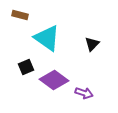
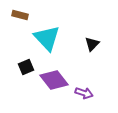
cyan triangle: rotated 12 degrees clockwise
purple diamond: rotated 16 degrees clockwise
